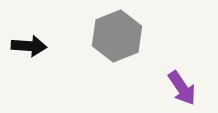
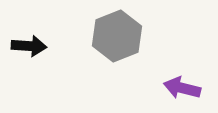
purple arrow: rotated 138 degrees clockwise
